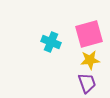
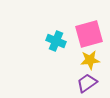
cyan cross: moved 5 px right, 1 px up
purple trapezoid: rotated 105 degrees counterclockwise
